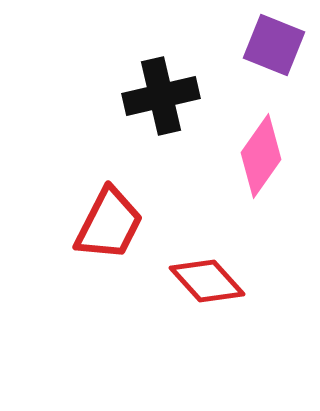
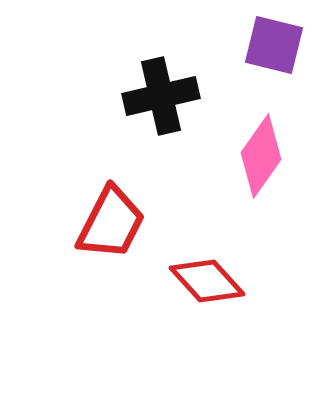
purple square: rotated 8 degrees counterclockwise
red trapezoid: moved 2 px right, 1 px up
